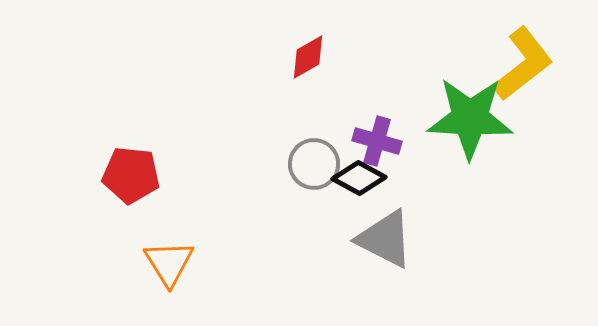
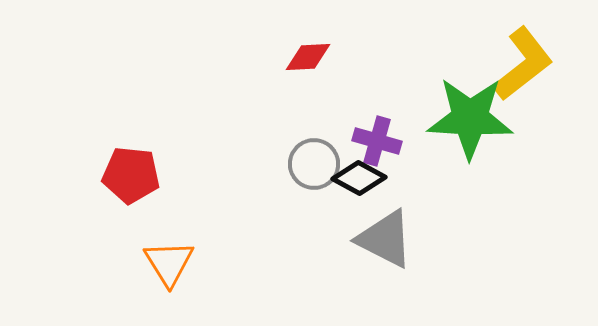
red diamond: rotated 27 degrees clockwise
